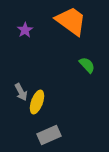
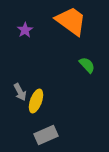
gray arrow: moved 1 px left
yellow ellipse: moved 1 px left, 1 px up
gray rectangle: moved 3 px left
